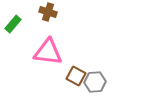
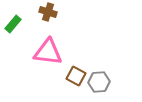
gray hexagon: moved 4 px right
